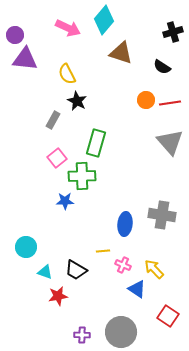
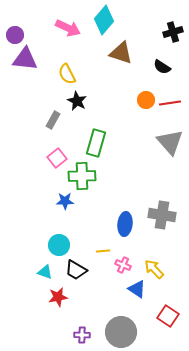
cyan circle: moved 33 px right, 2 px up
red star: moved 1 px down
